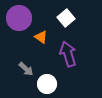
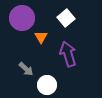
purple circle: moved 3 px right
orange triangle: rotated 24 degrees clockwise
white circle: moved 1 px down
